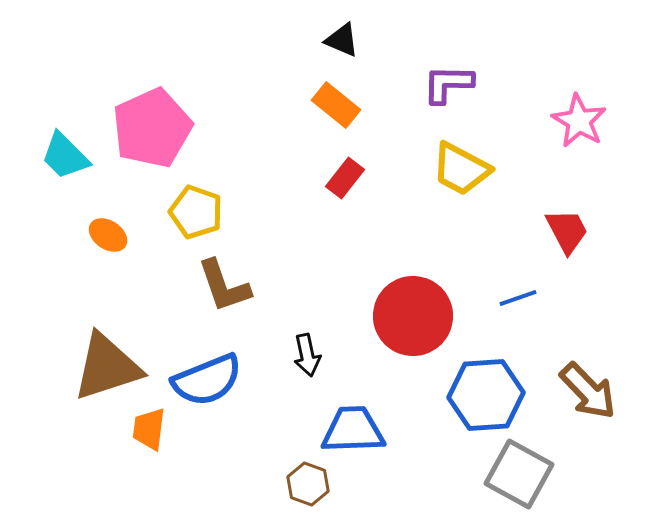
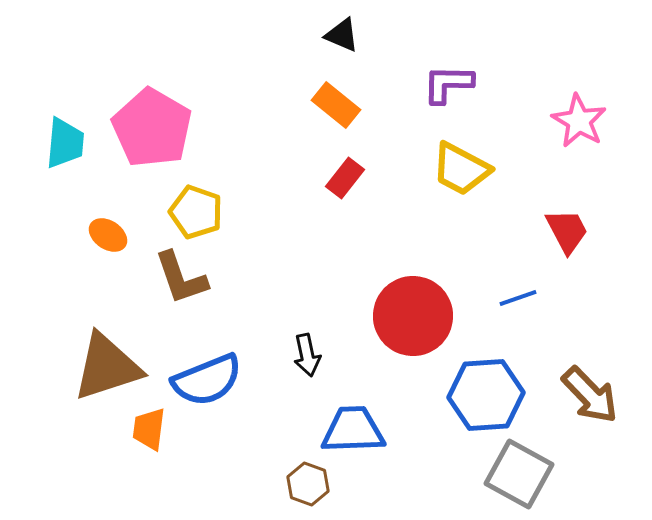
black triangle: moved 5 px up
pink pentagon: rotated 18 degrees counterclockwise
cyan trapezoid: moved 13 px up; rotated 130 degrees counterclockwise
brown L-shape: moved 43 px left, 8 px up
brown arrow: moved 2 px right, 4 px down
